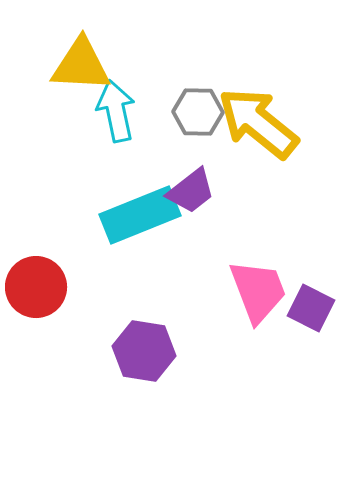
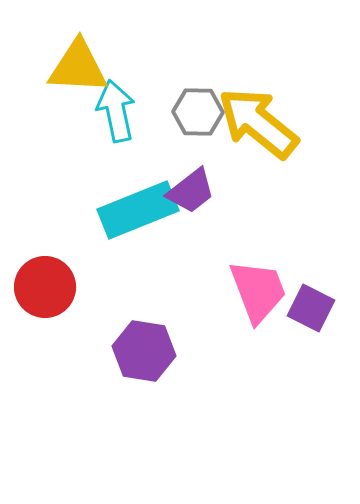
yellow triangle: moved 3 px left, 2 px down
cyan rectangle: moved 2 px left, 5 px up
red circle: moved 9 px right
